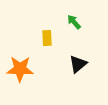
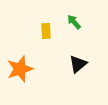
yellow rectangle: moved 1 px left, 7 px up
orange star: rotated 20 degrees counterclockwise
